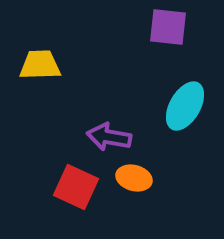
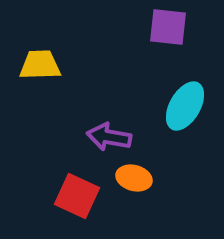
red square: moved 1 px right, 9 px down
